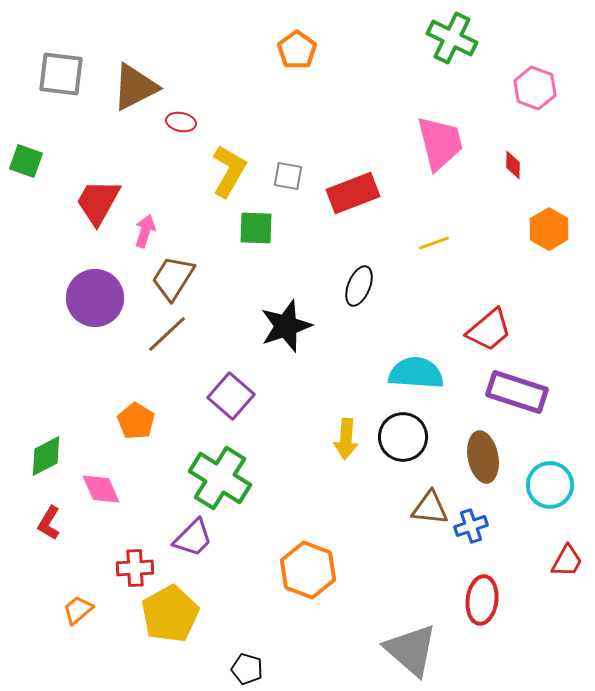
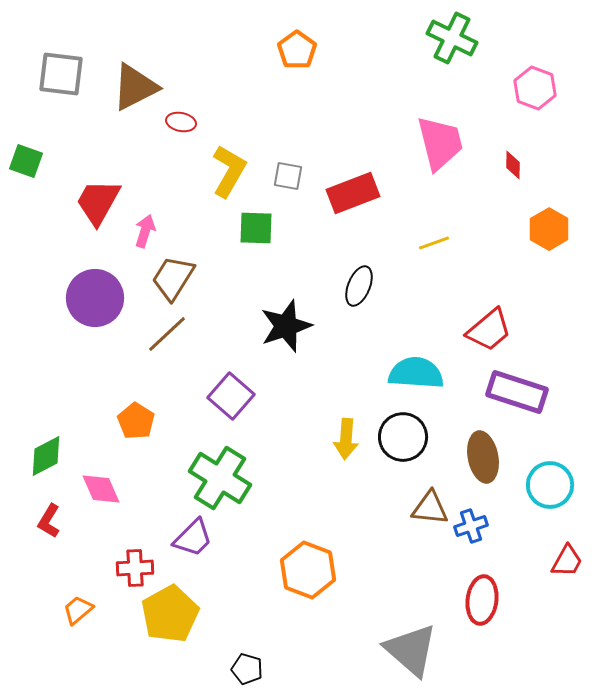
red L-shape at (49, 523): moved 2 px up
